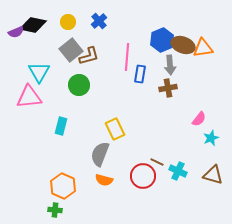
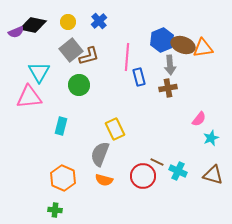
blue rectangle: moved 1 px left, 3 px down; rotated 24 degrees counterclockwise
orange hexagon: moved 8 px up
